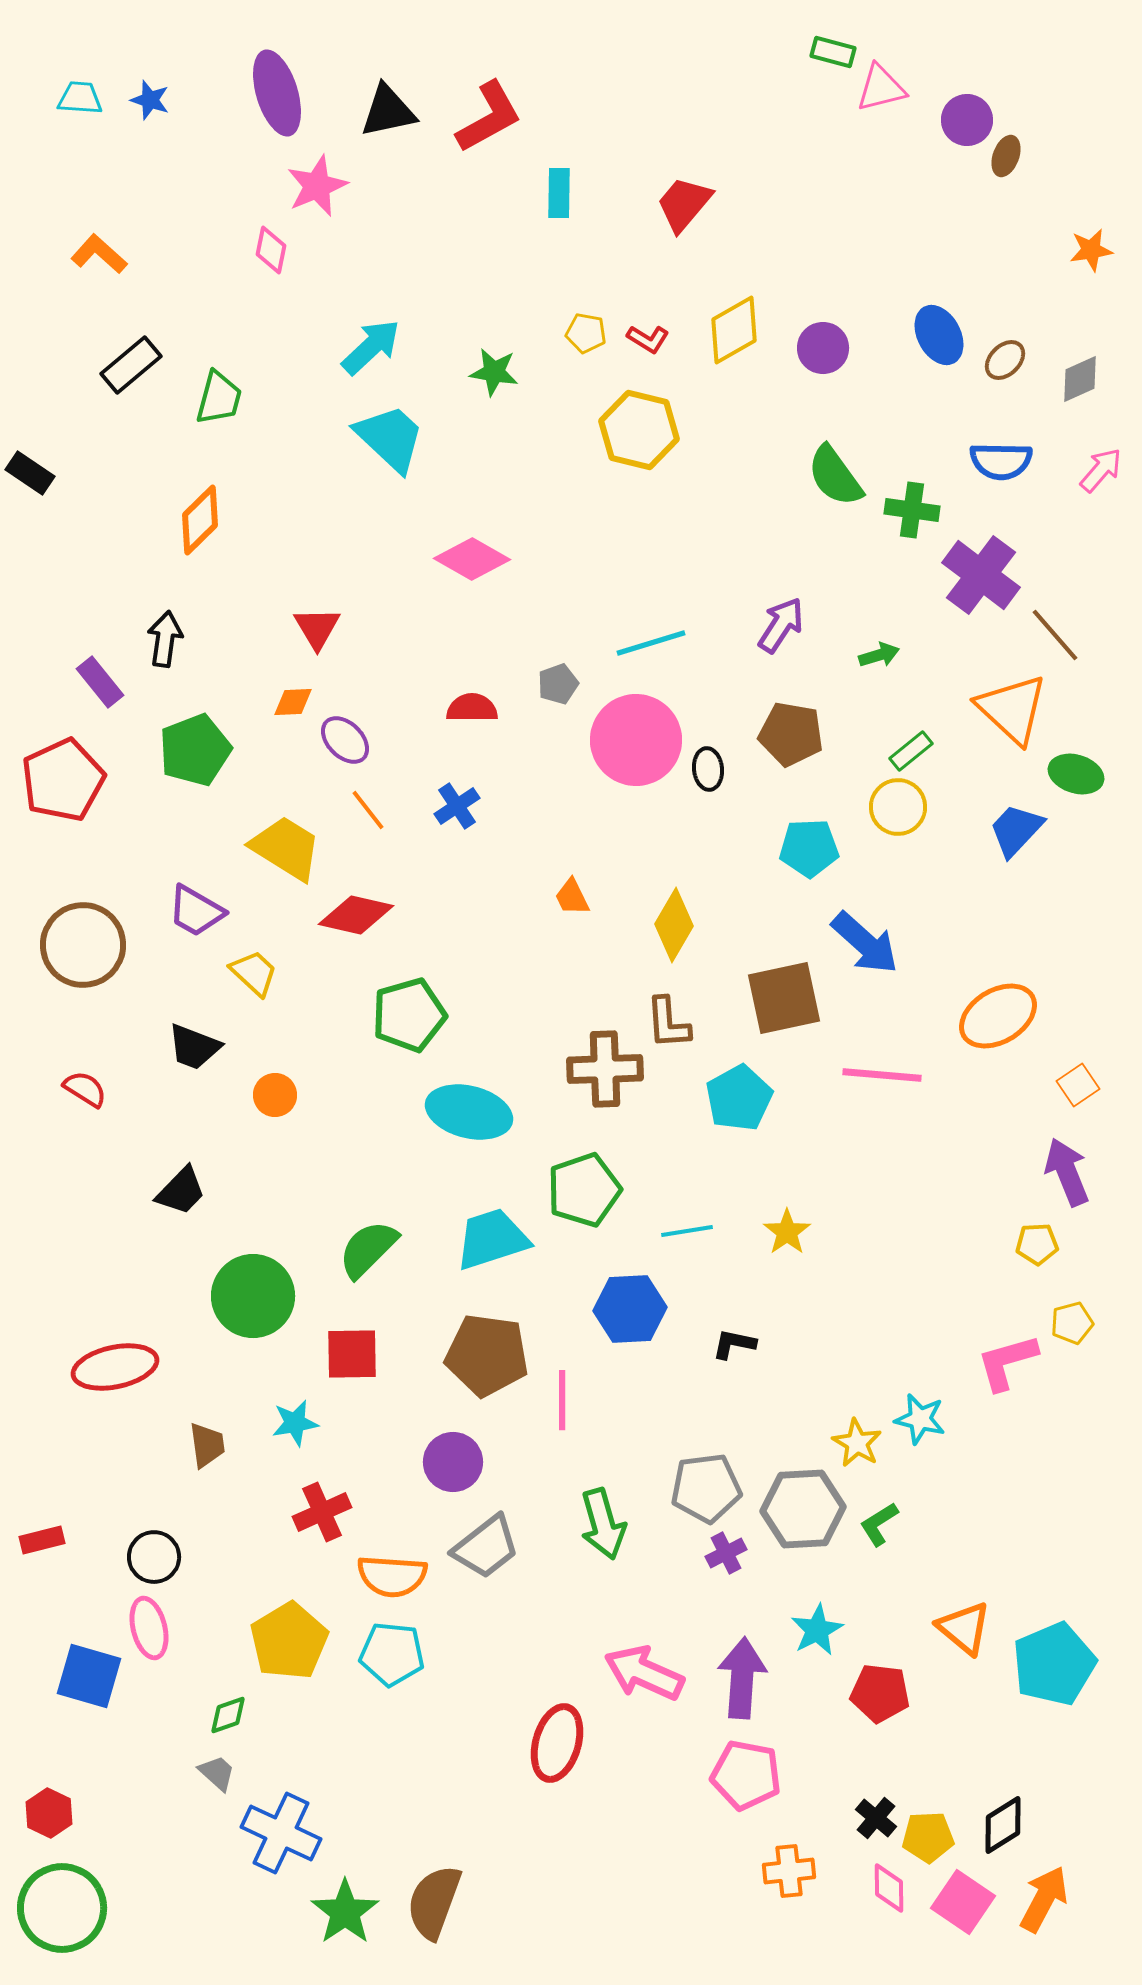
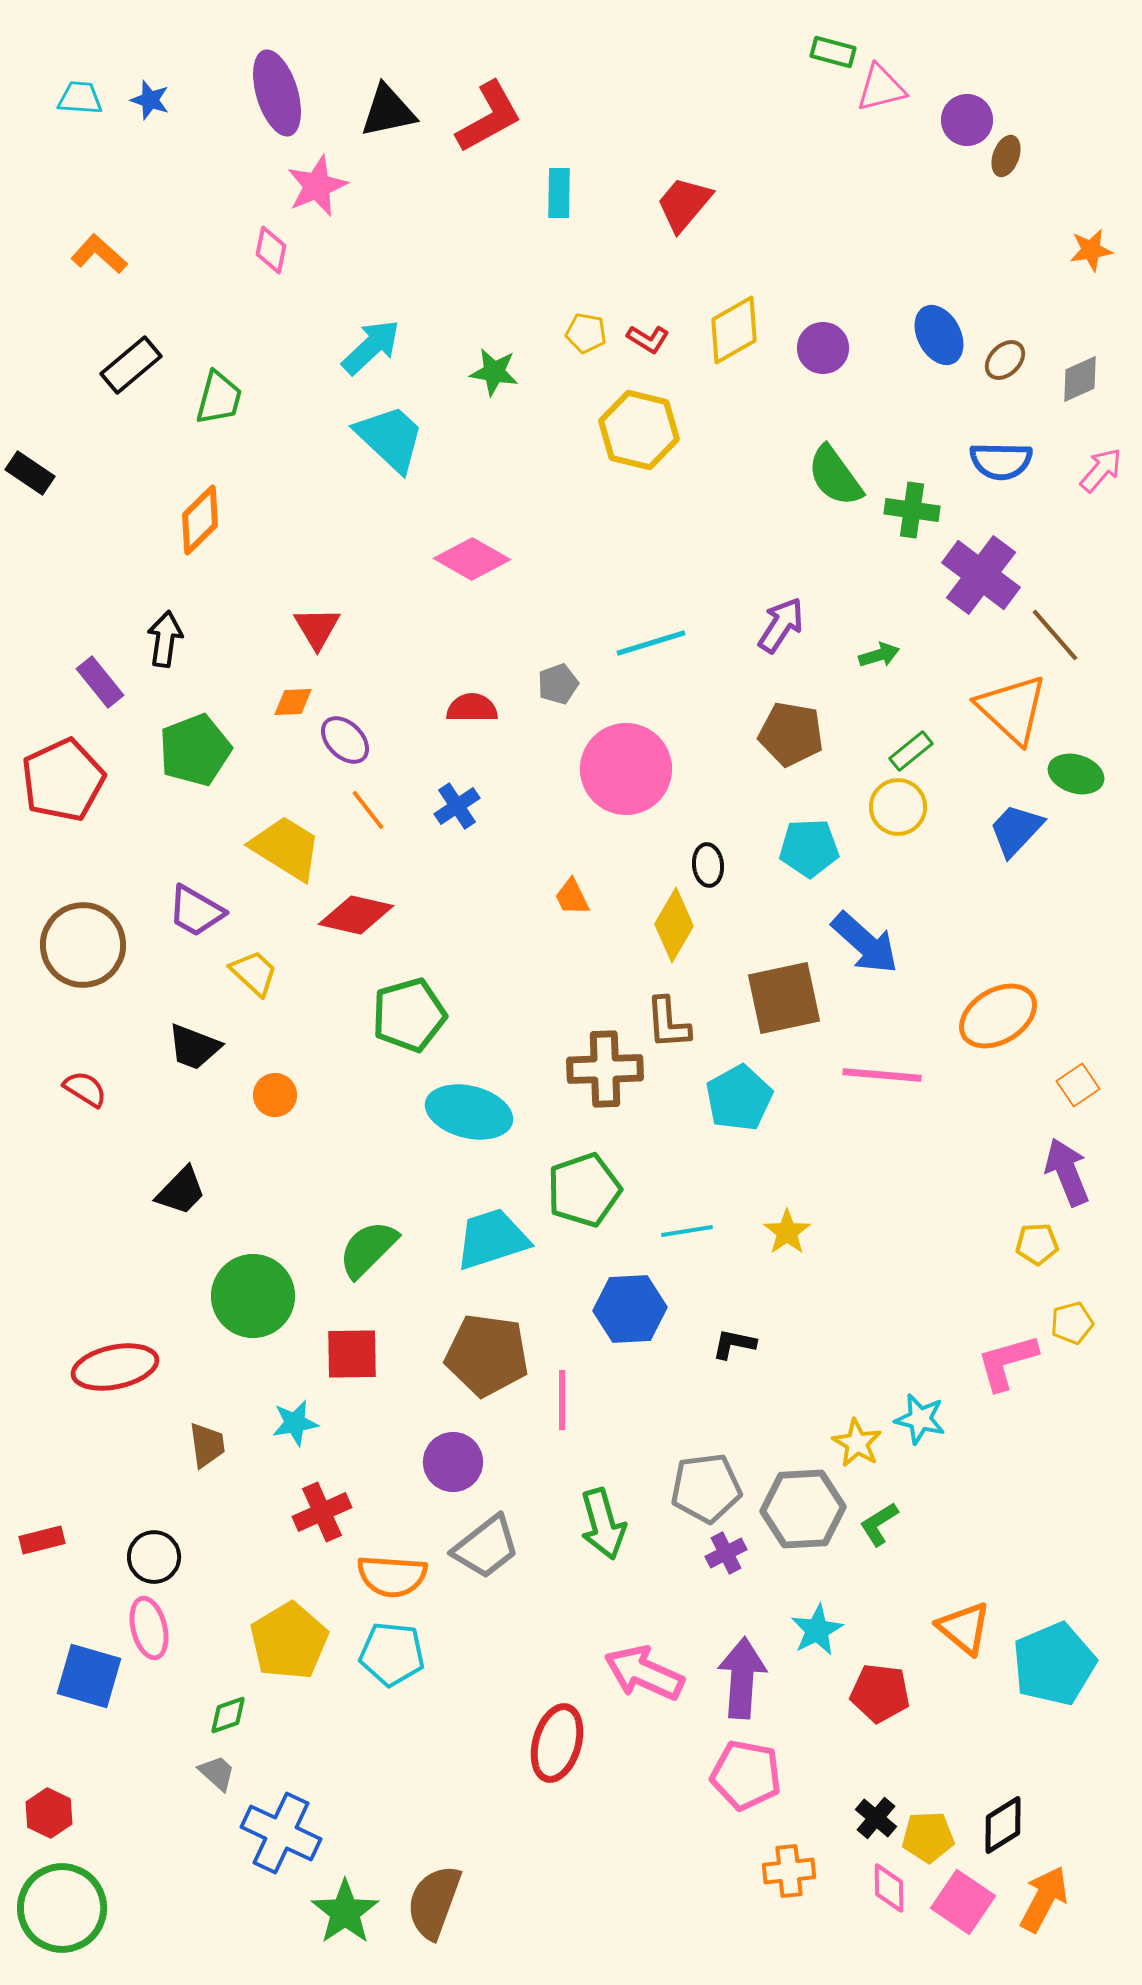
pink circle at (636, 740): moved 10 px left, 29 px down
black ellipse at (708, 769): moved 96 px down
